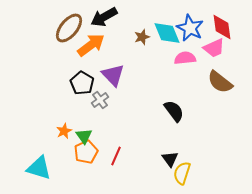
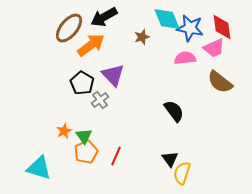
blue star: rotated 16 degrees counterclockwise
cyan diamond: moved 14 px up
